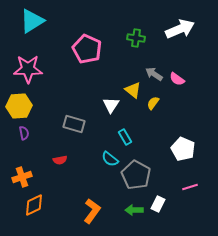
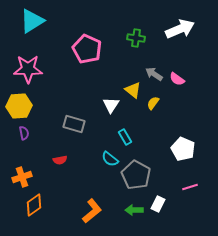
orange diamond: rotated 10 degrees counterclockwise
orange L-shape: rotated 15 degrees clockwise
